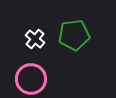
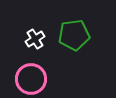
white cross: rotated 18 degrees clockwise
